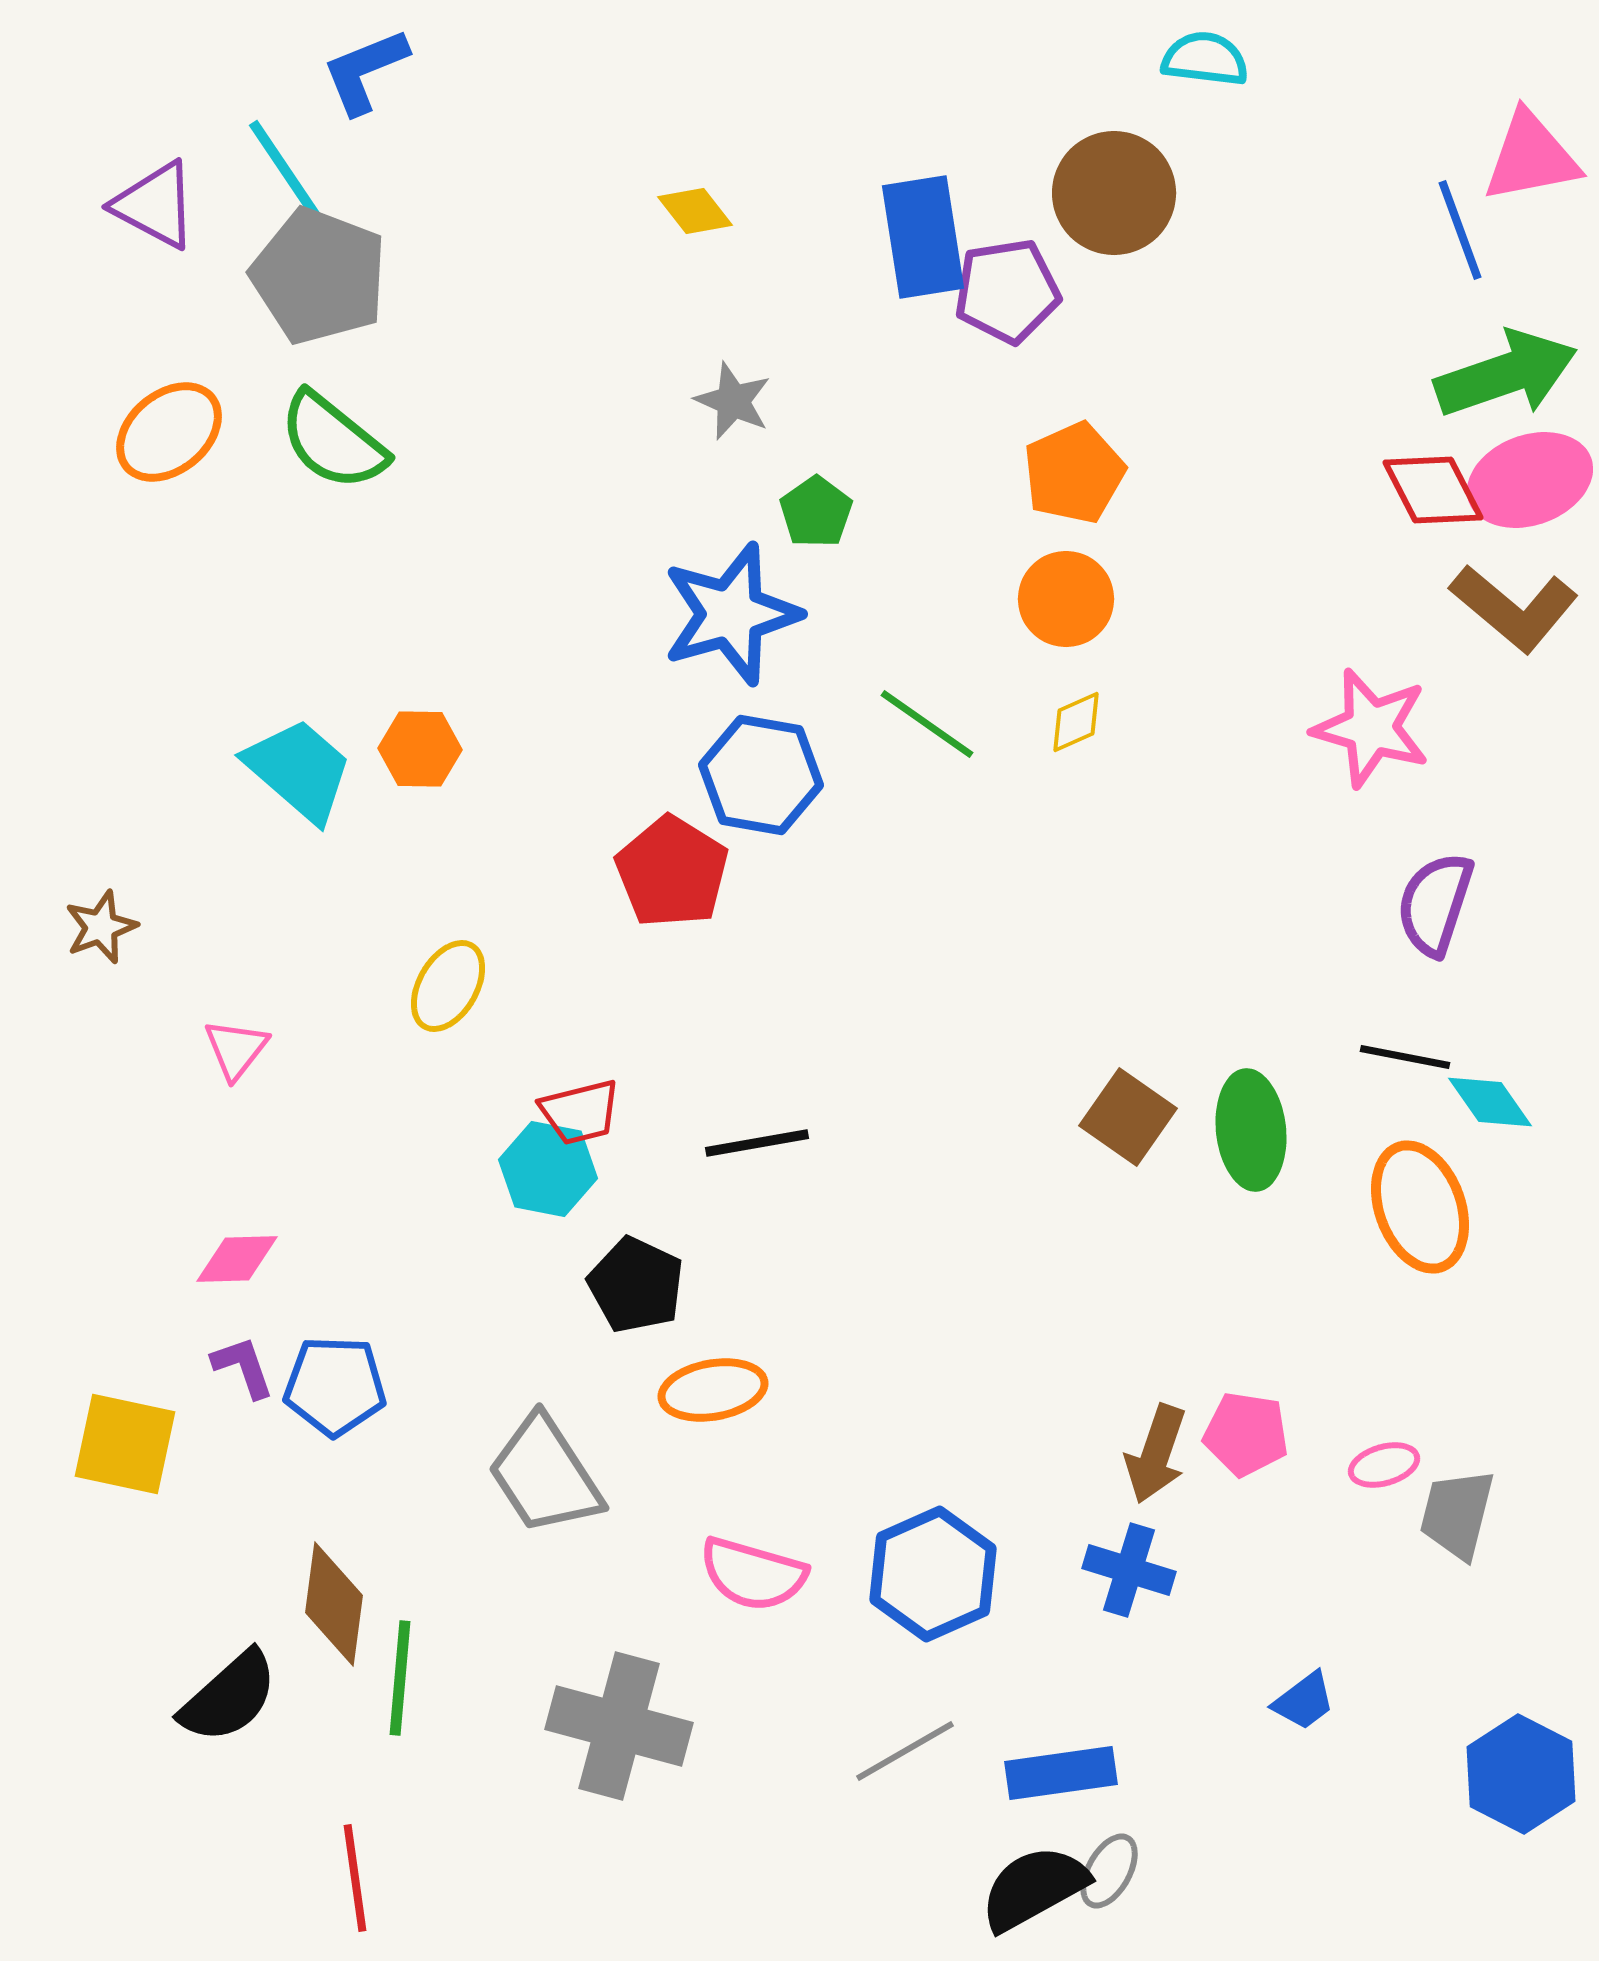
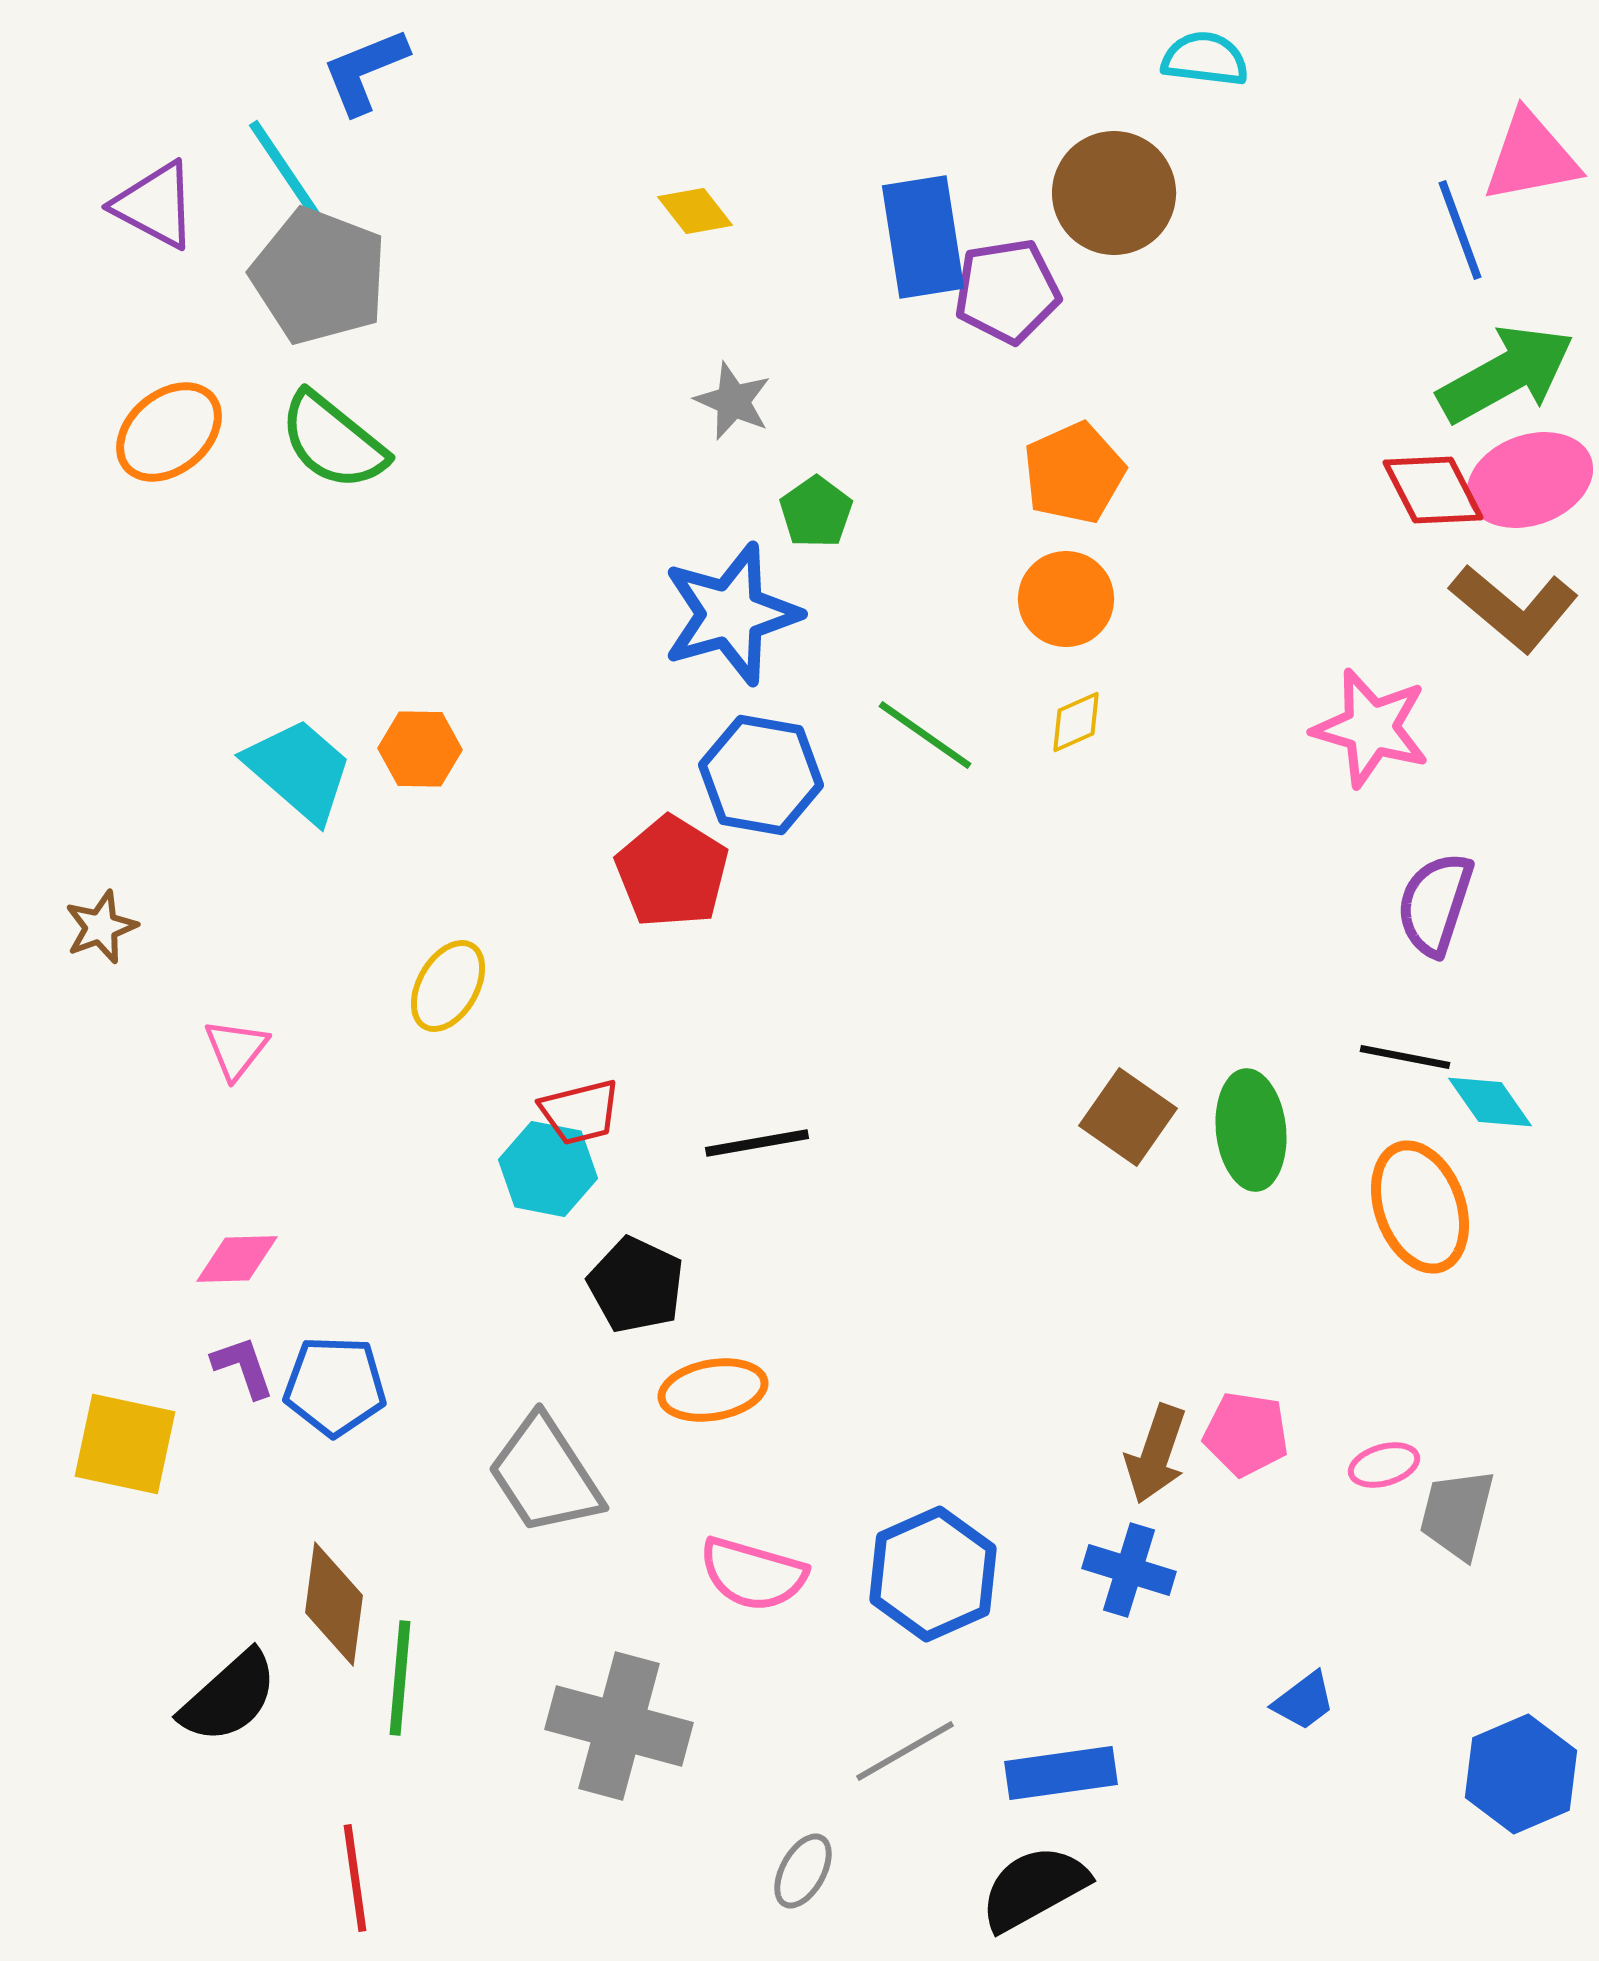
green arrow at (1506, 374): rotated 10 degrees counterclockwise
green line at (927, 724): moved 2 px left, 11 px down
blue hexagon at (1521, 1774): rotated 10 degrees clockwise
gray ellipse at (1109, 1871): moved 306 px left
